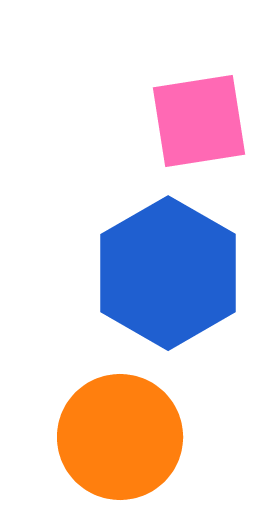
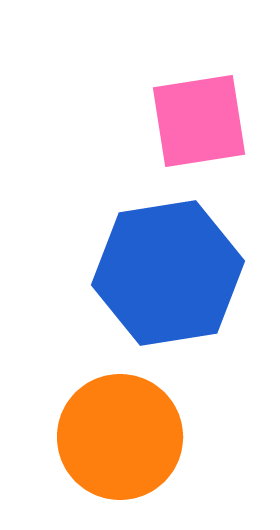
blue hexagon: rotated 21 degrees clockwise
